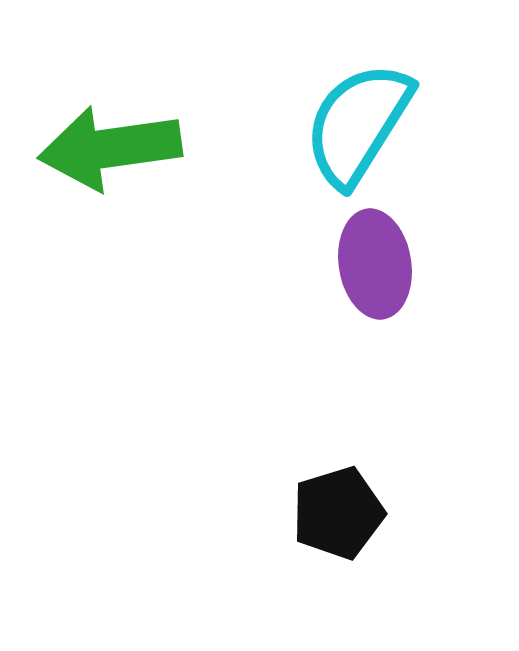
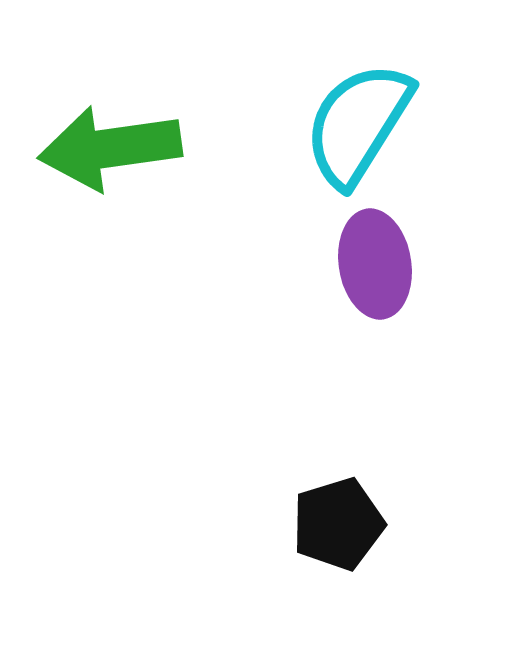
black pentagon: moved 11 px down
